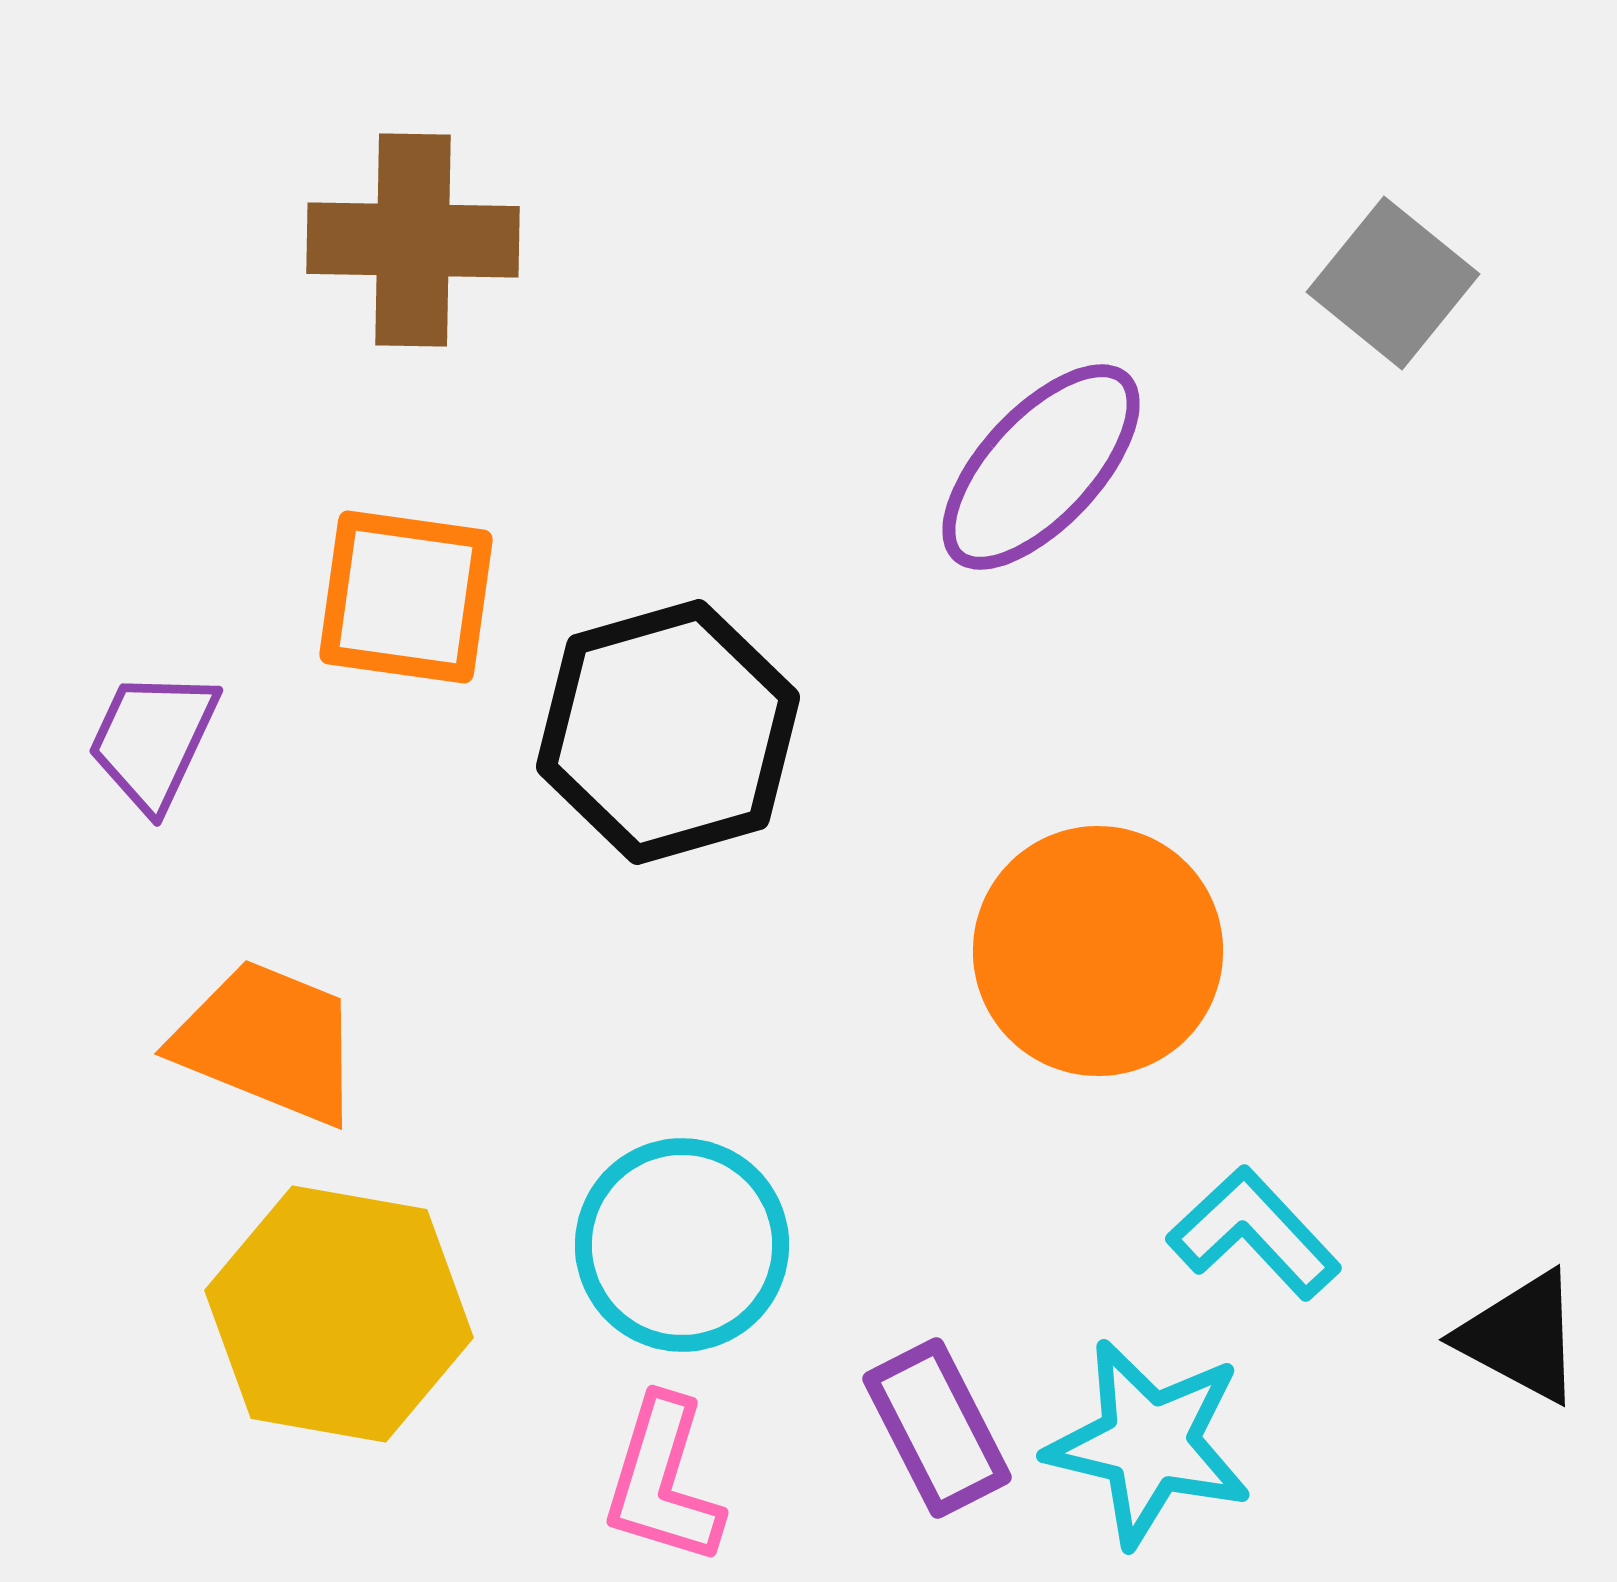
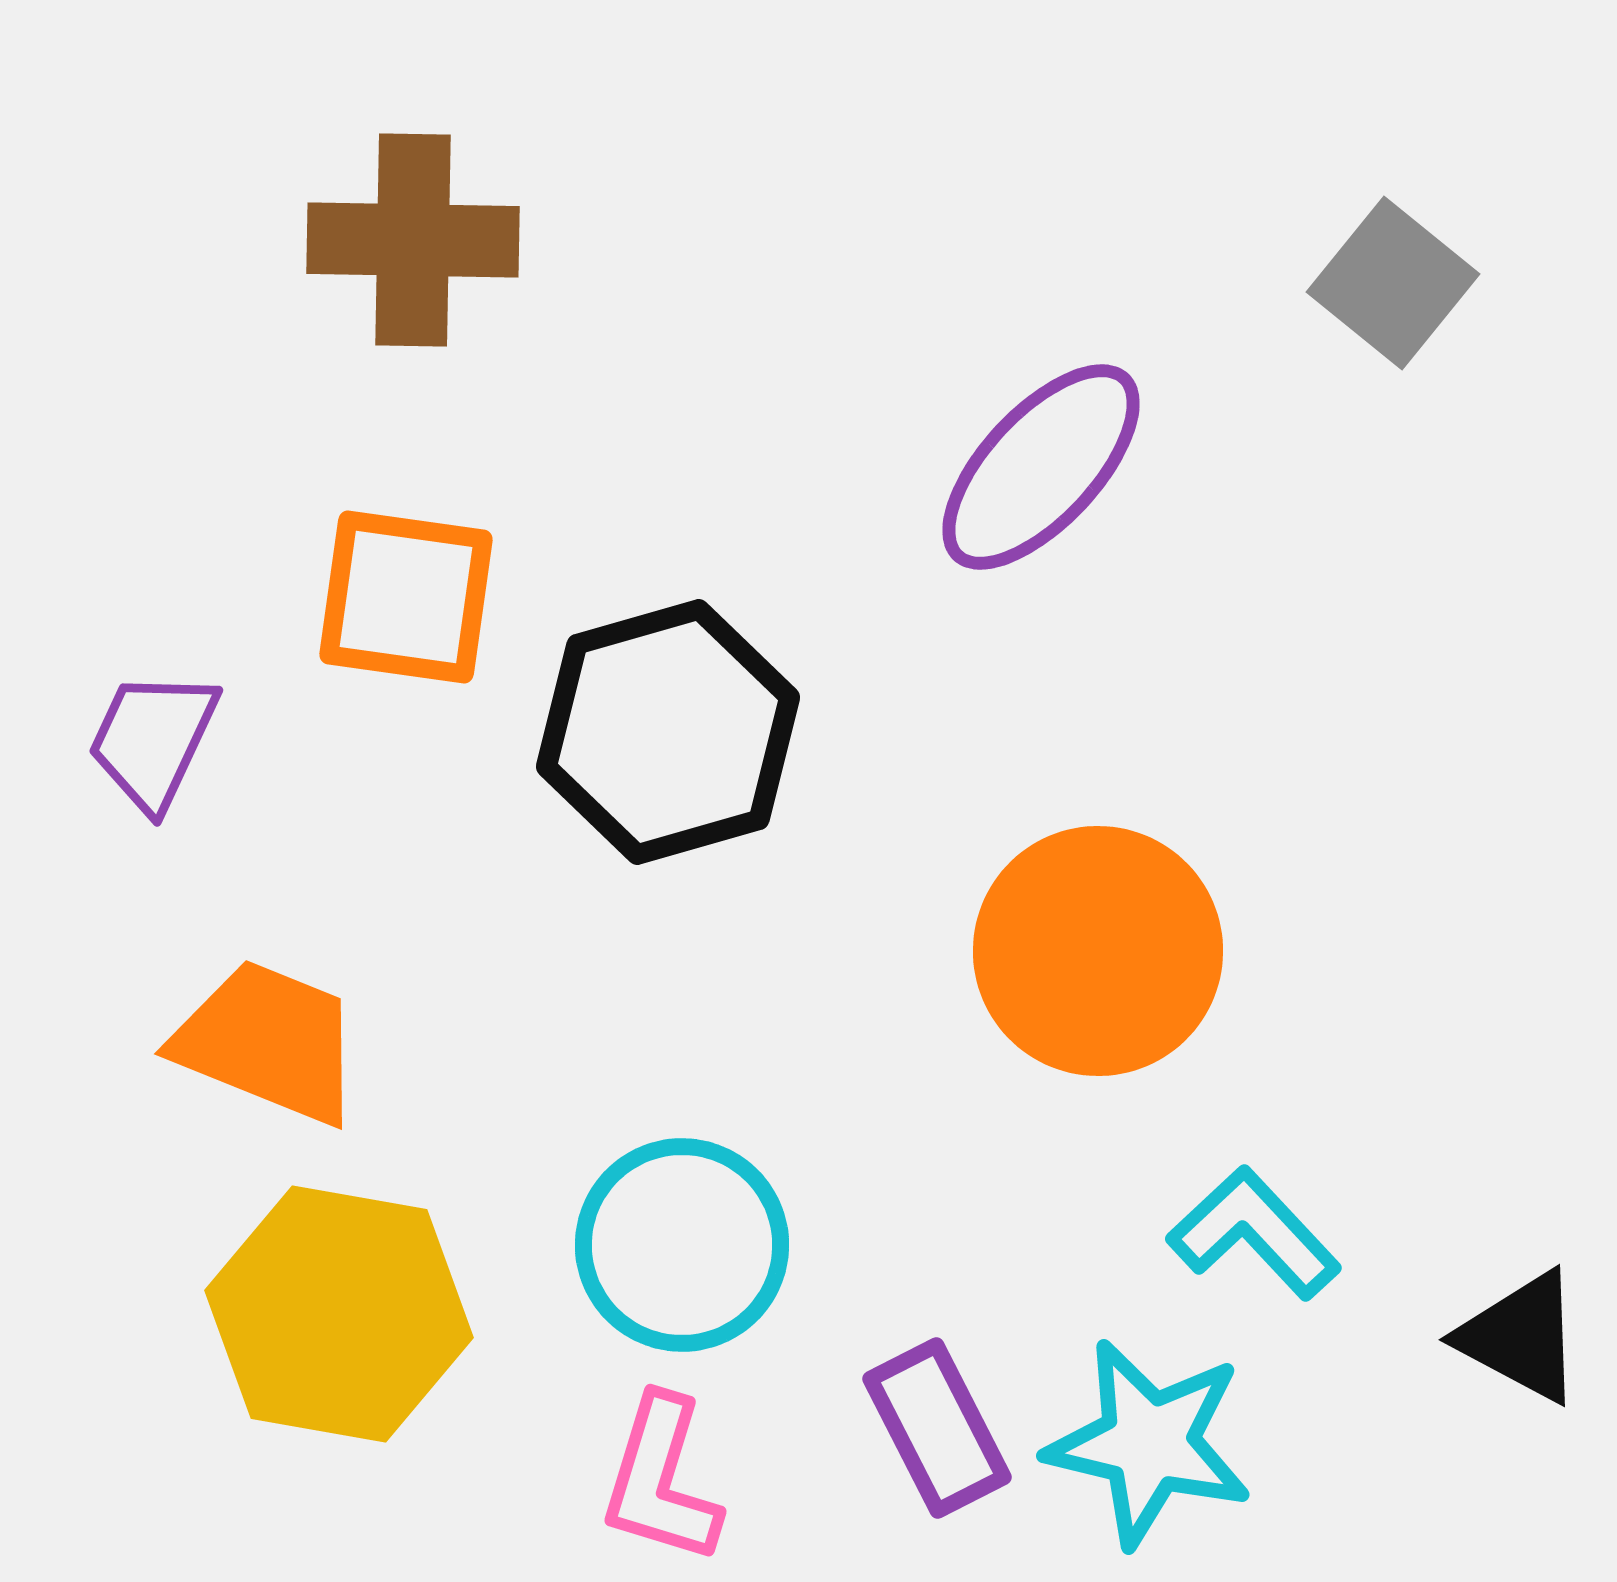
pink L-shape: moved 2 px left, 1 px up
